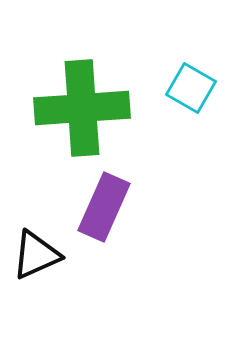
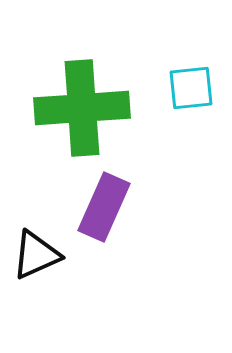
cyan square: rotated 36 degrees counterclockwise
